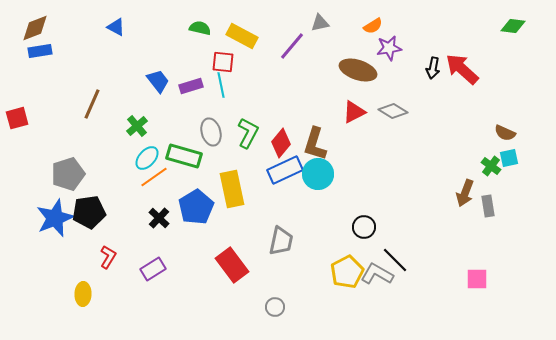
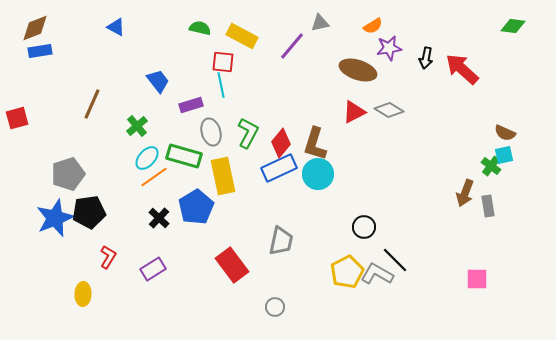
black arrow at (433, 68): moved 7 px left, 10 px up
purple rectangle at (191, 86): moved 19 px down
gray diamond at (393, 111): moved 4 px left, 1 px up
cyan square at (509, 158): moved 5 px left, 3 px up
blue rectangle at (285, 170): moved 6 px left, 2 px up
yellow rectangle at (232, 189): moved 9 px left, 13 px up
